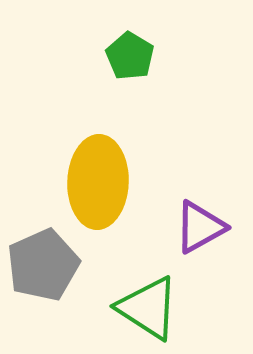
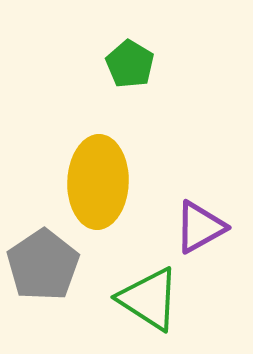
green pentagon: moved 8 px down
gray pentagon: rotated 10 degrees counterclockwise
green triangle: moved 1 px right, 9 px up
